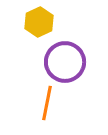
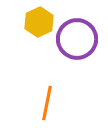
purple circle: moved 12 px right, 23 px up
